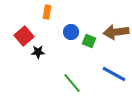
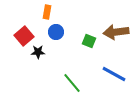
blue circle: moved 15 px left
